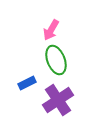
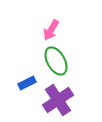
green ellipse: moved 1 px down; rotated 8 degrees counterclockwise
